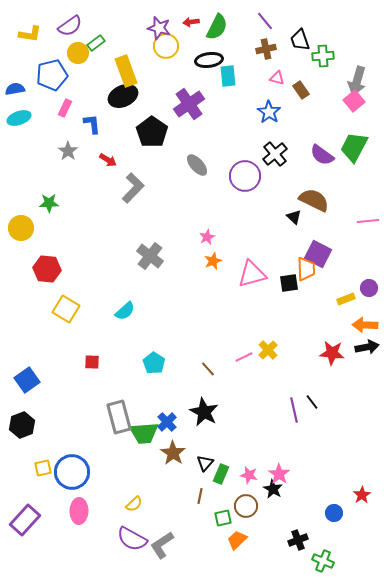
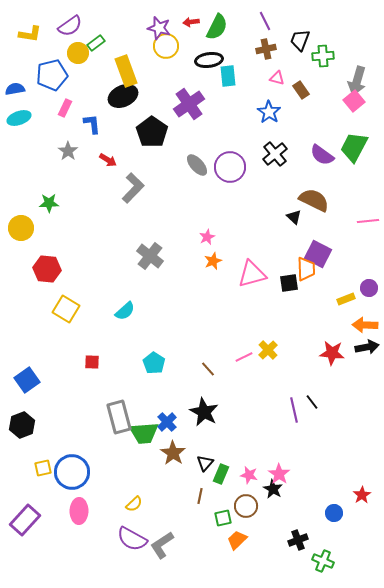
purple line at (265, 21): rotated 12 degrees clockwise
black trapezoid at (300, 40): rotated 40 degrees clockwise
purple circle at (245, 176): moved 15 px left, 9 px up
